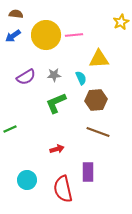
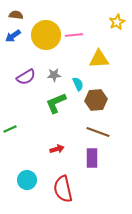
brown semicircle: moved 1 px down
yellow star: moved 4 px left
cyan semicircle: moved 3 px left, 6 px down
purple rectangle: moved 4 px right, 14 px up
